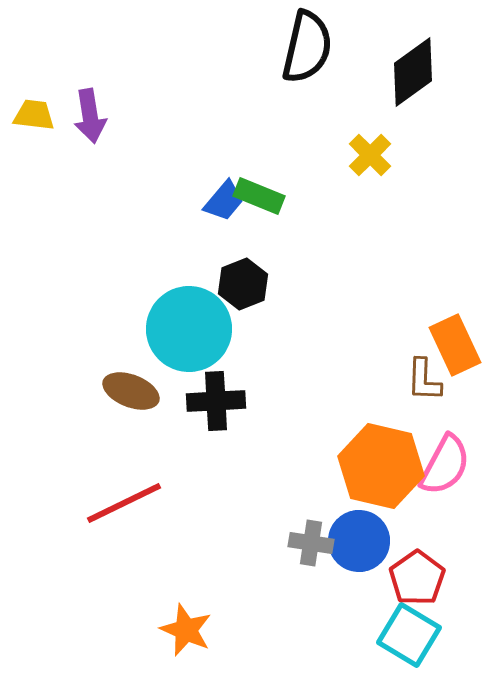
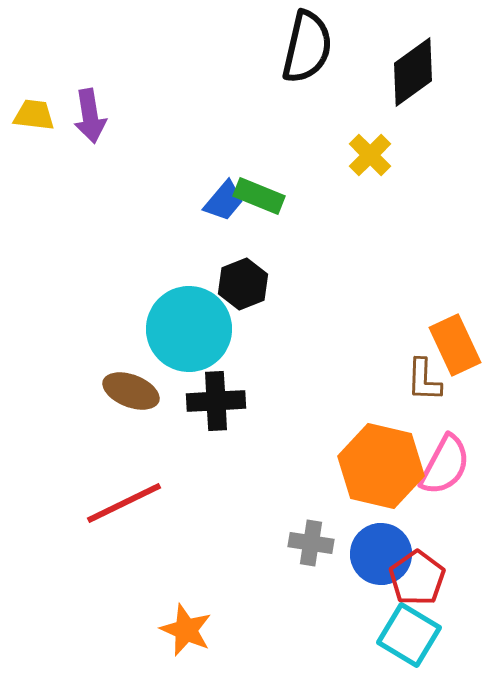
blue circle: moved 22 px right, 13 px down
